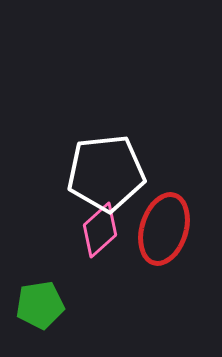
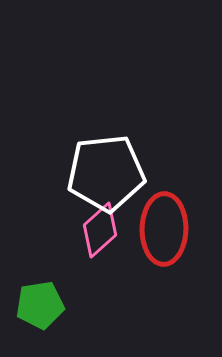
red ellipse: rotated 16 degrees counterclockwise
